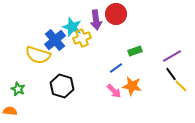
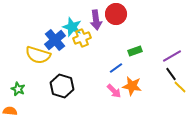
yellow line: moved 1 px left, 1 px down
